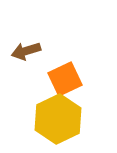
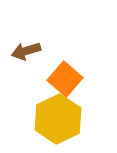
orange square: rotated 24 degrees counterclockwise
